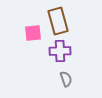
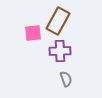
brown rectangle: rotated 44 degrees clockwise
